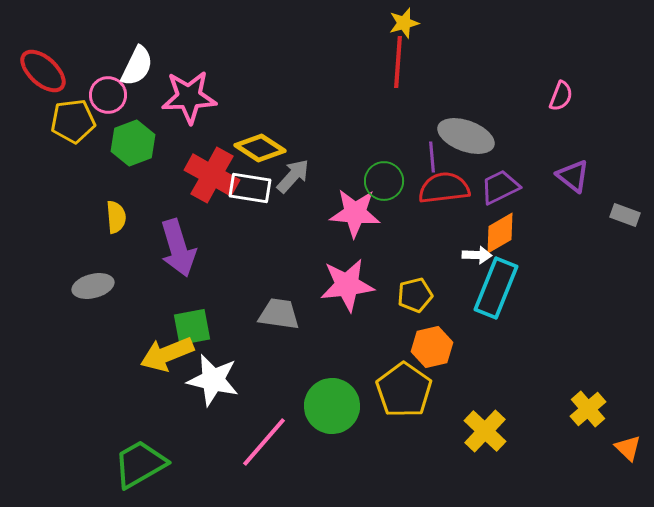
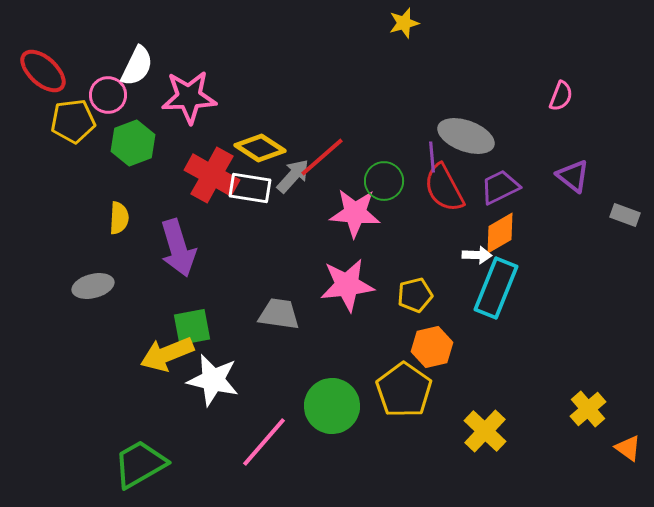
red line at (398, 62): moved 76 px left, 95 px down; rotated 45 degrees clockwise
red semicircle at (444, 188): rotated 111 degrees counterclockwise
yellow semicircle at (116, 217): moved 3 px right, 1 px down; rotated 8 degrees clockwise
orange triangle at (628, 448): rotated 8 degrees counterclockwise
